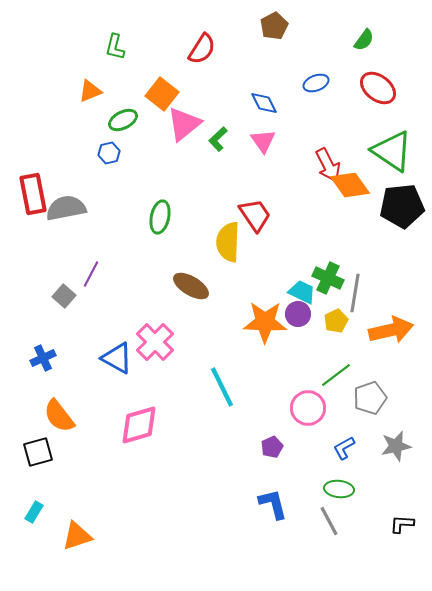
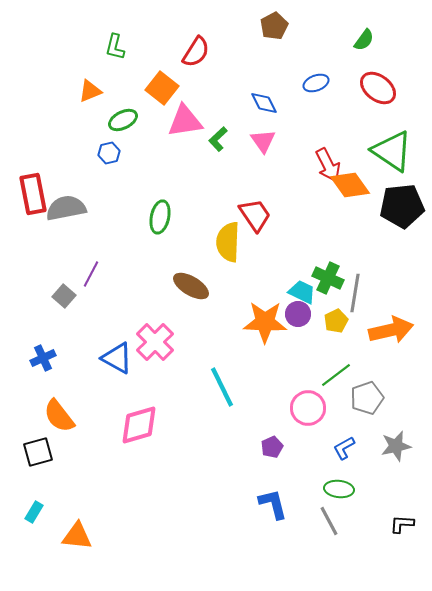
red semicircle at (202, 49): moved 6 px left, 3 px down
orange square at (162, 94): moved 6 px up
pink triangle at (184, 124): moved 1 px right, 3 px up; rotated 30 degrees clockwise
gray pentagon at (370, 398): moved 3 px left
orange triangle at (77, 536): rotated 24 degrees clockwise
